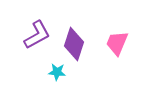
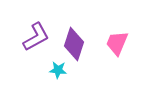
purple L-shape: moved 1 px left, 2 px down
cyan star: moved 1 px right, 2 px up
